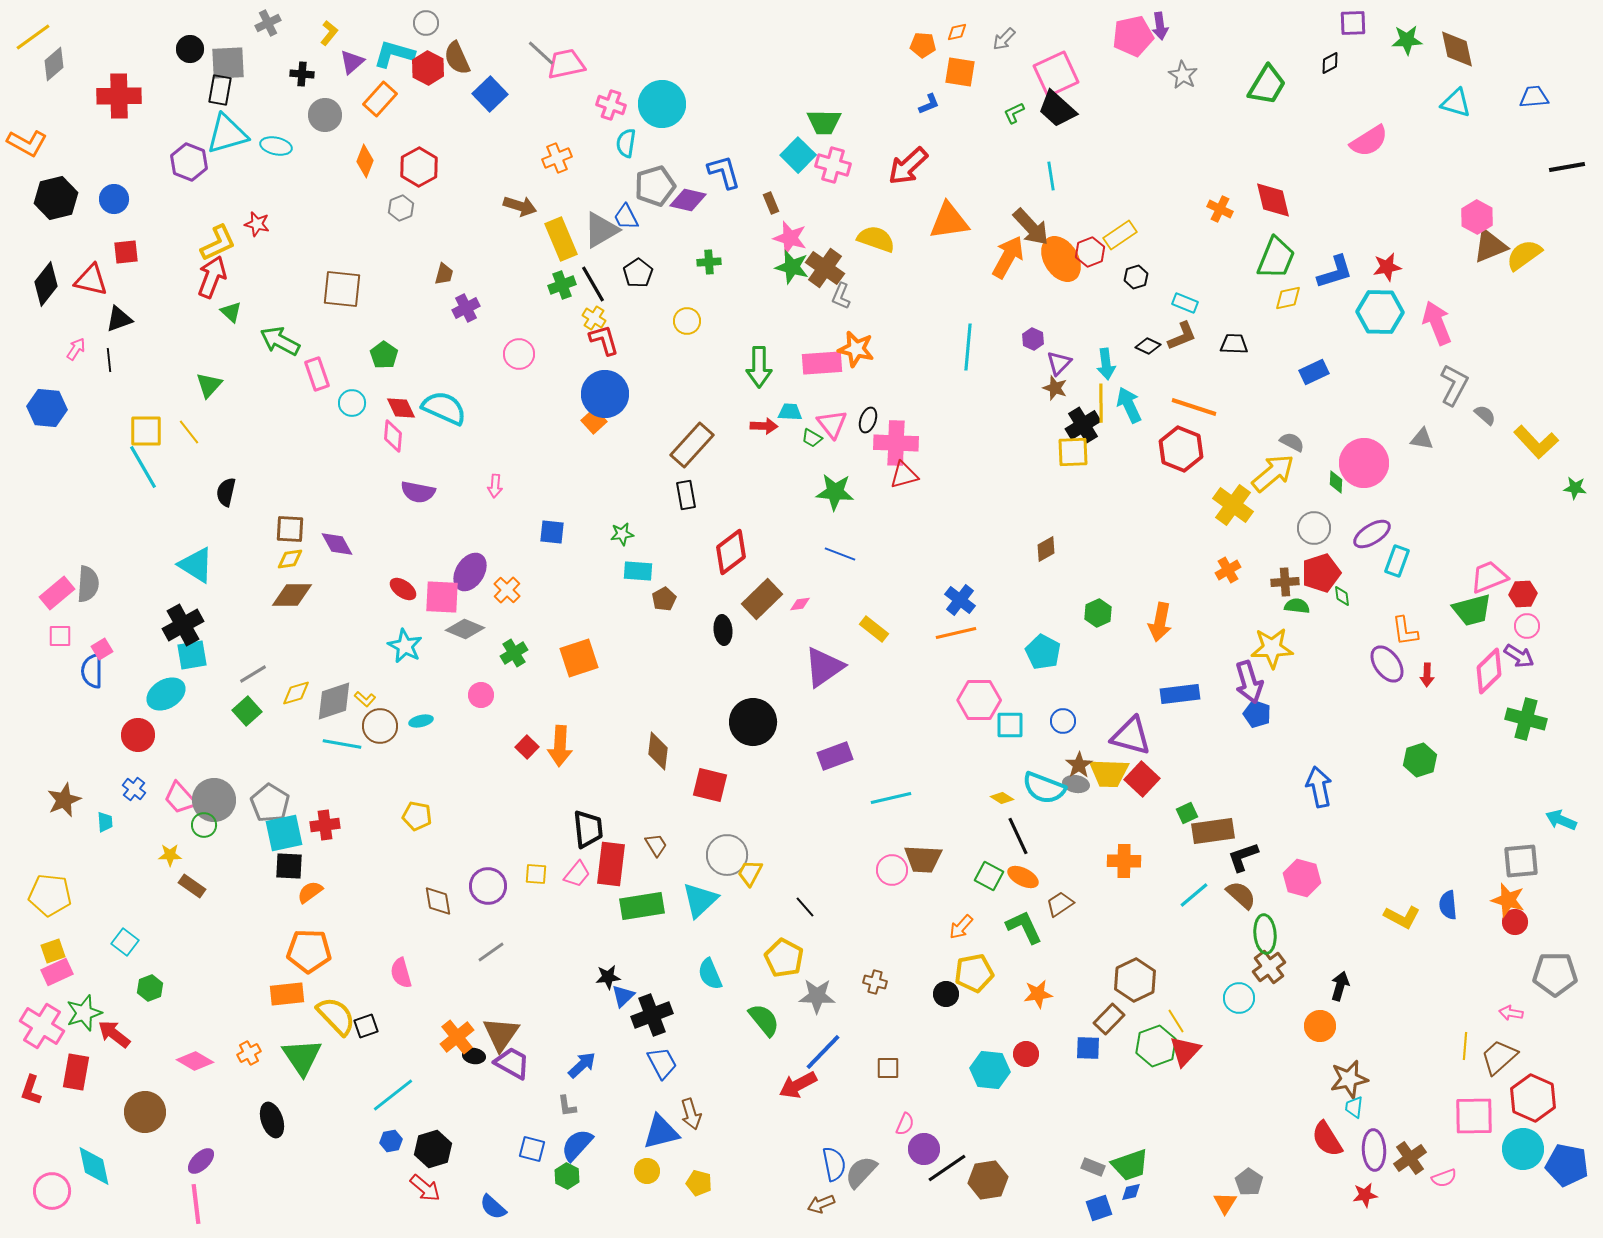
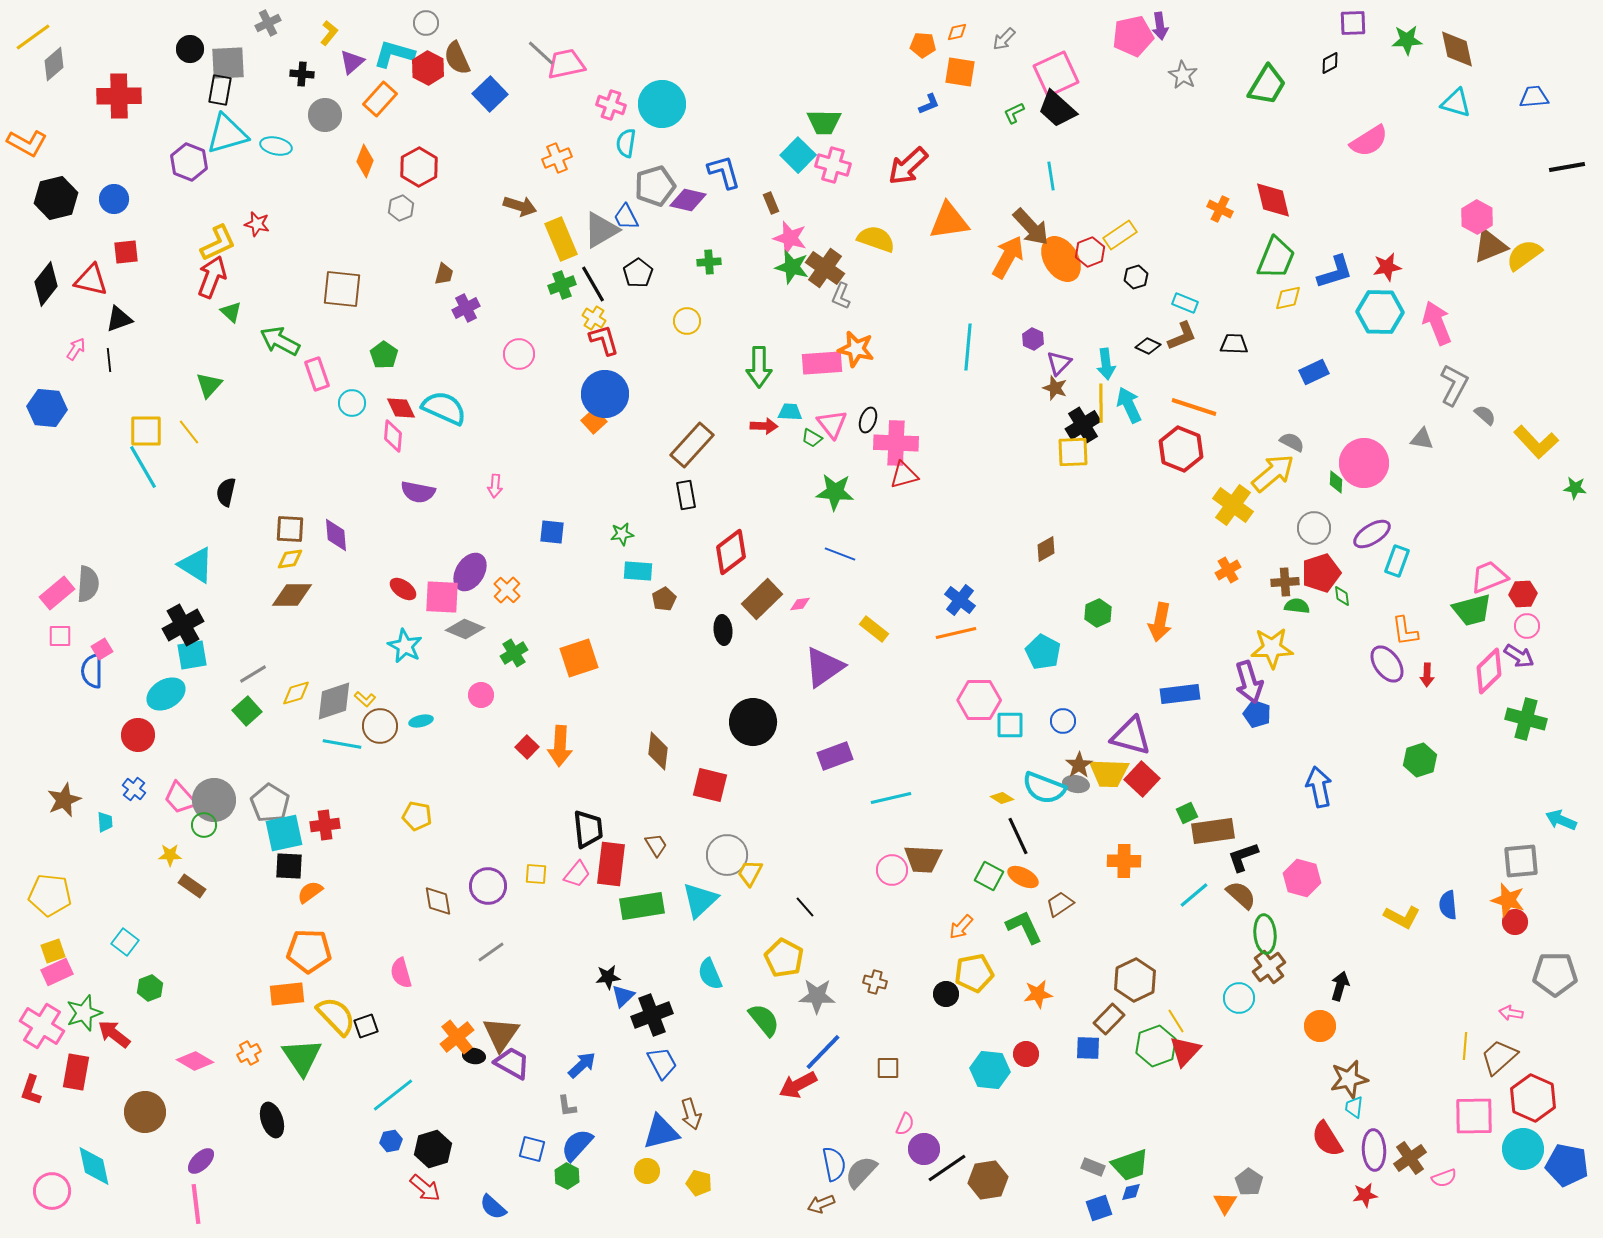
purple diamond at (337, 544): moved 1 px left, 9 px up; rotated 24 degrees clockwise
